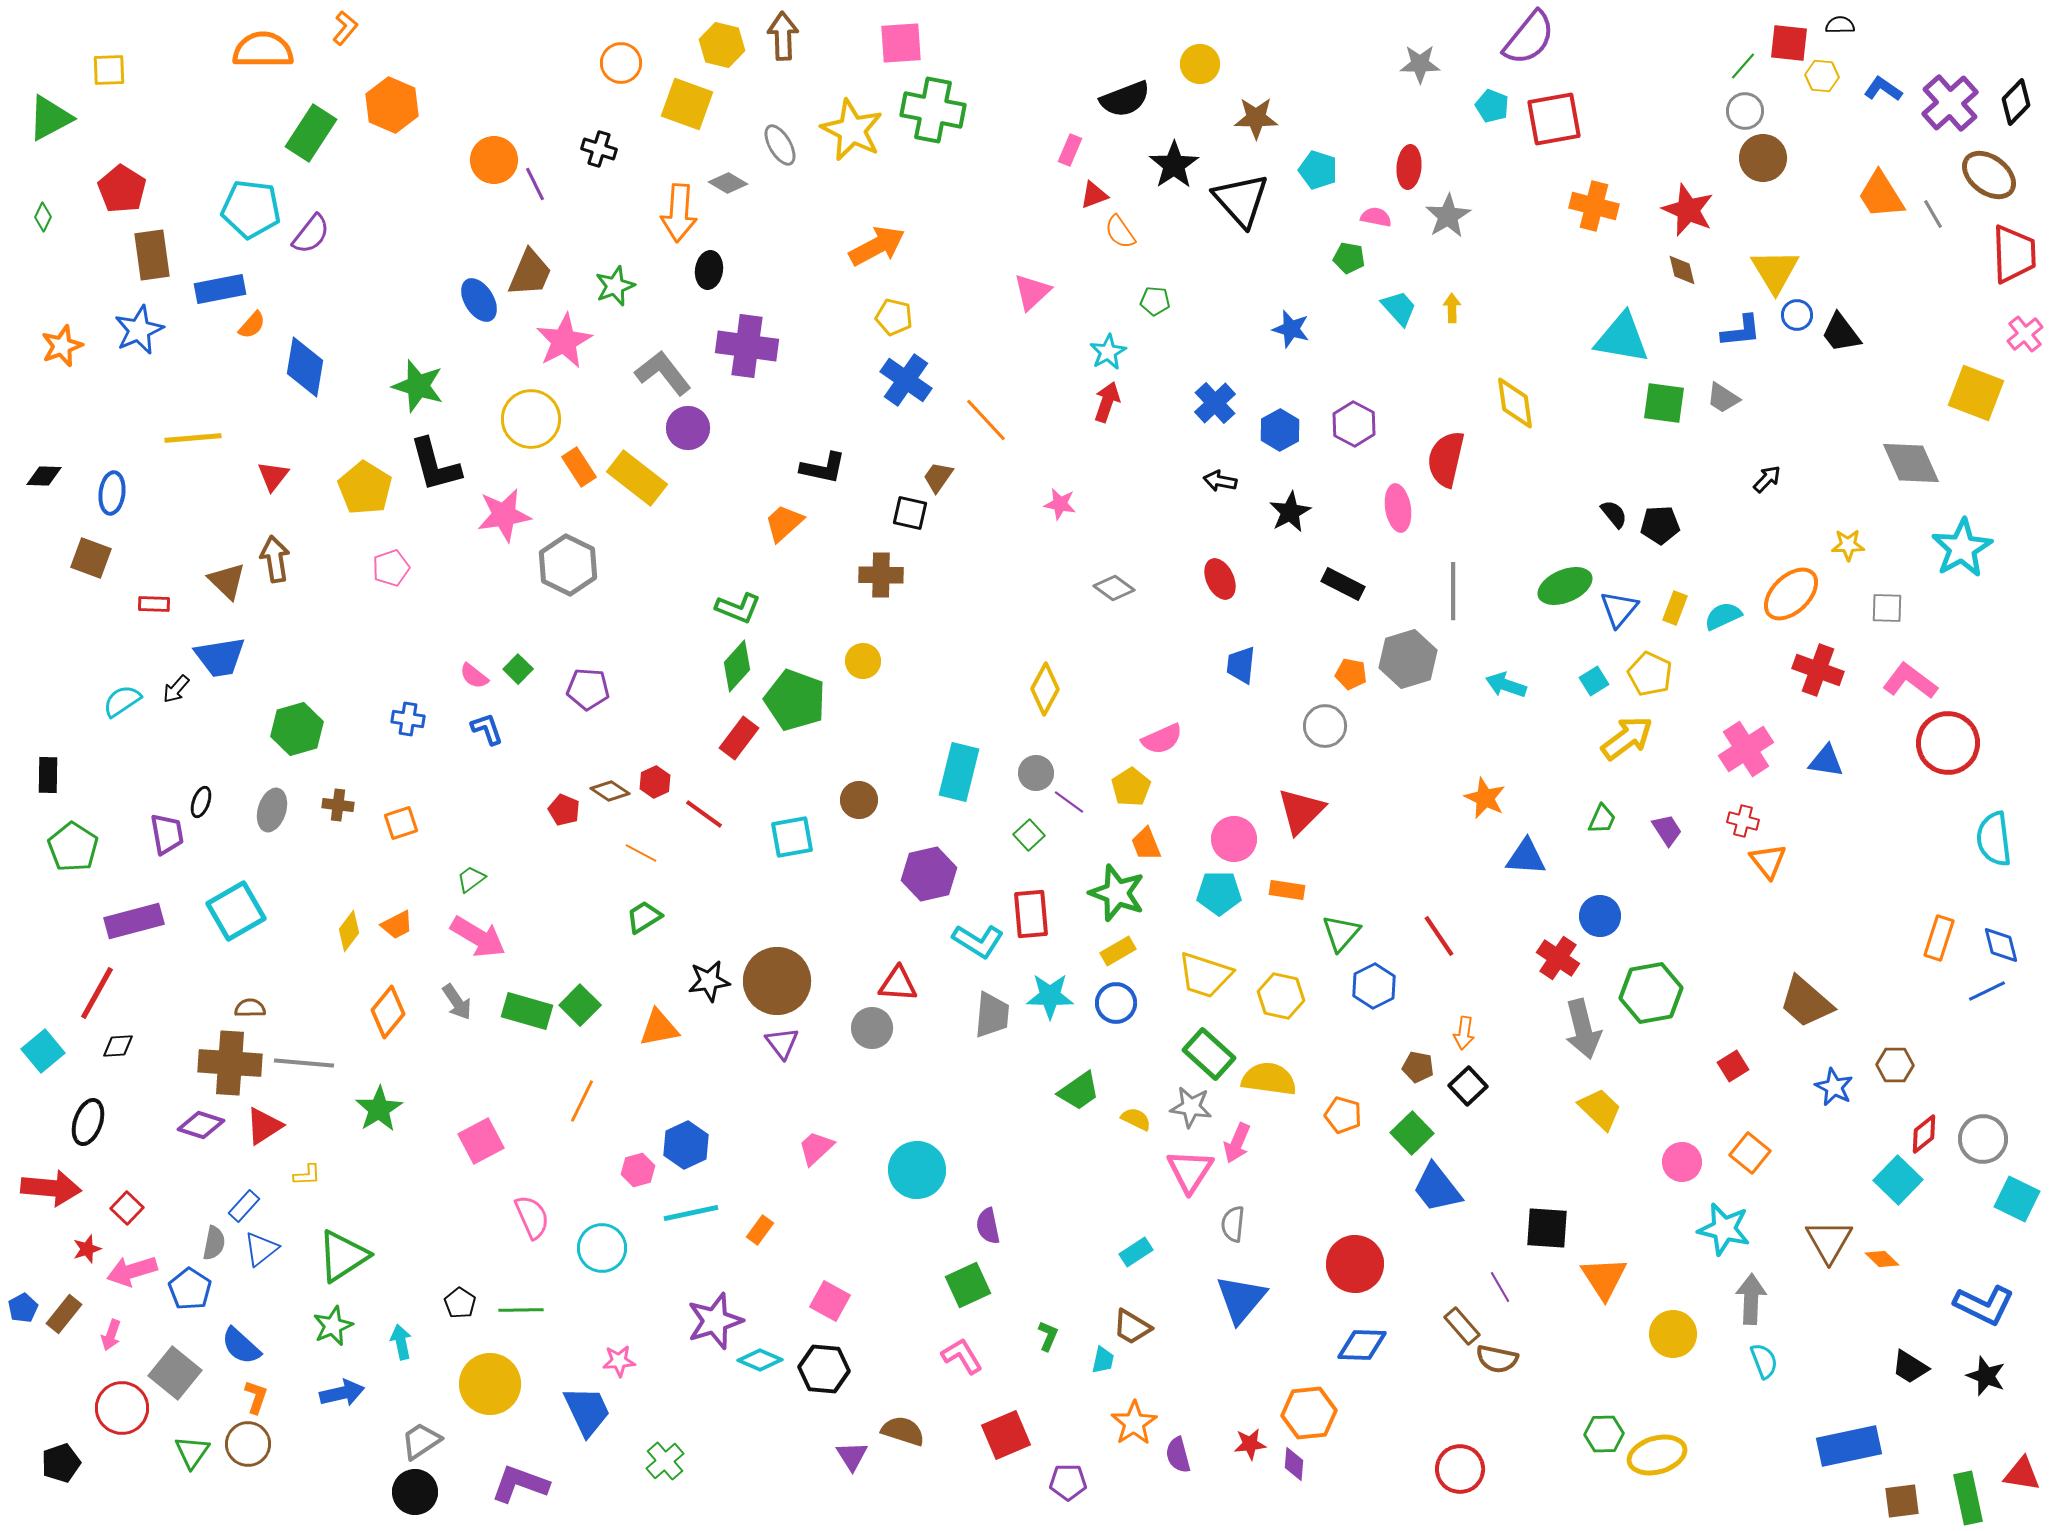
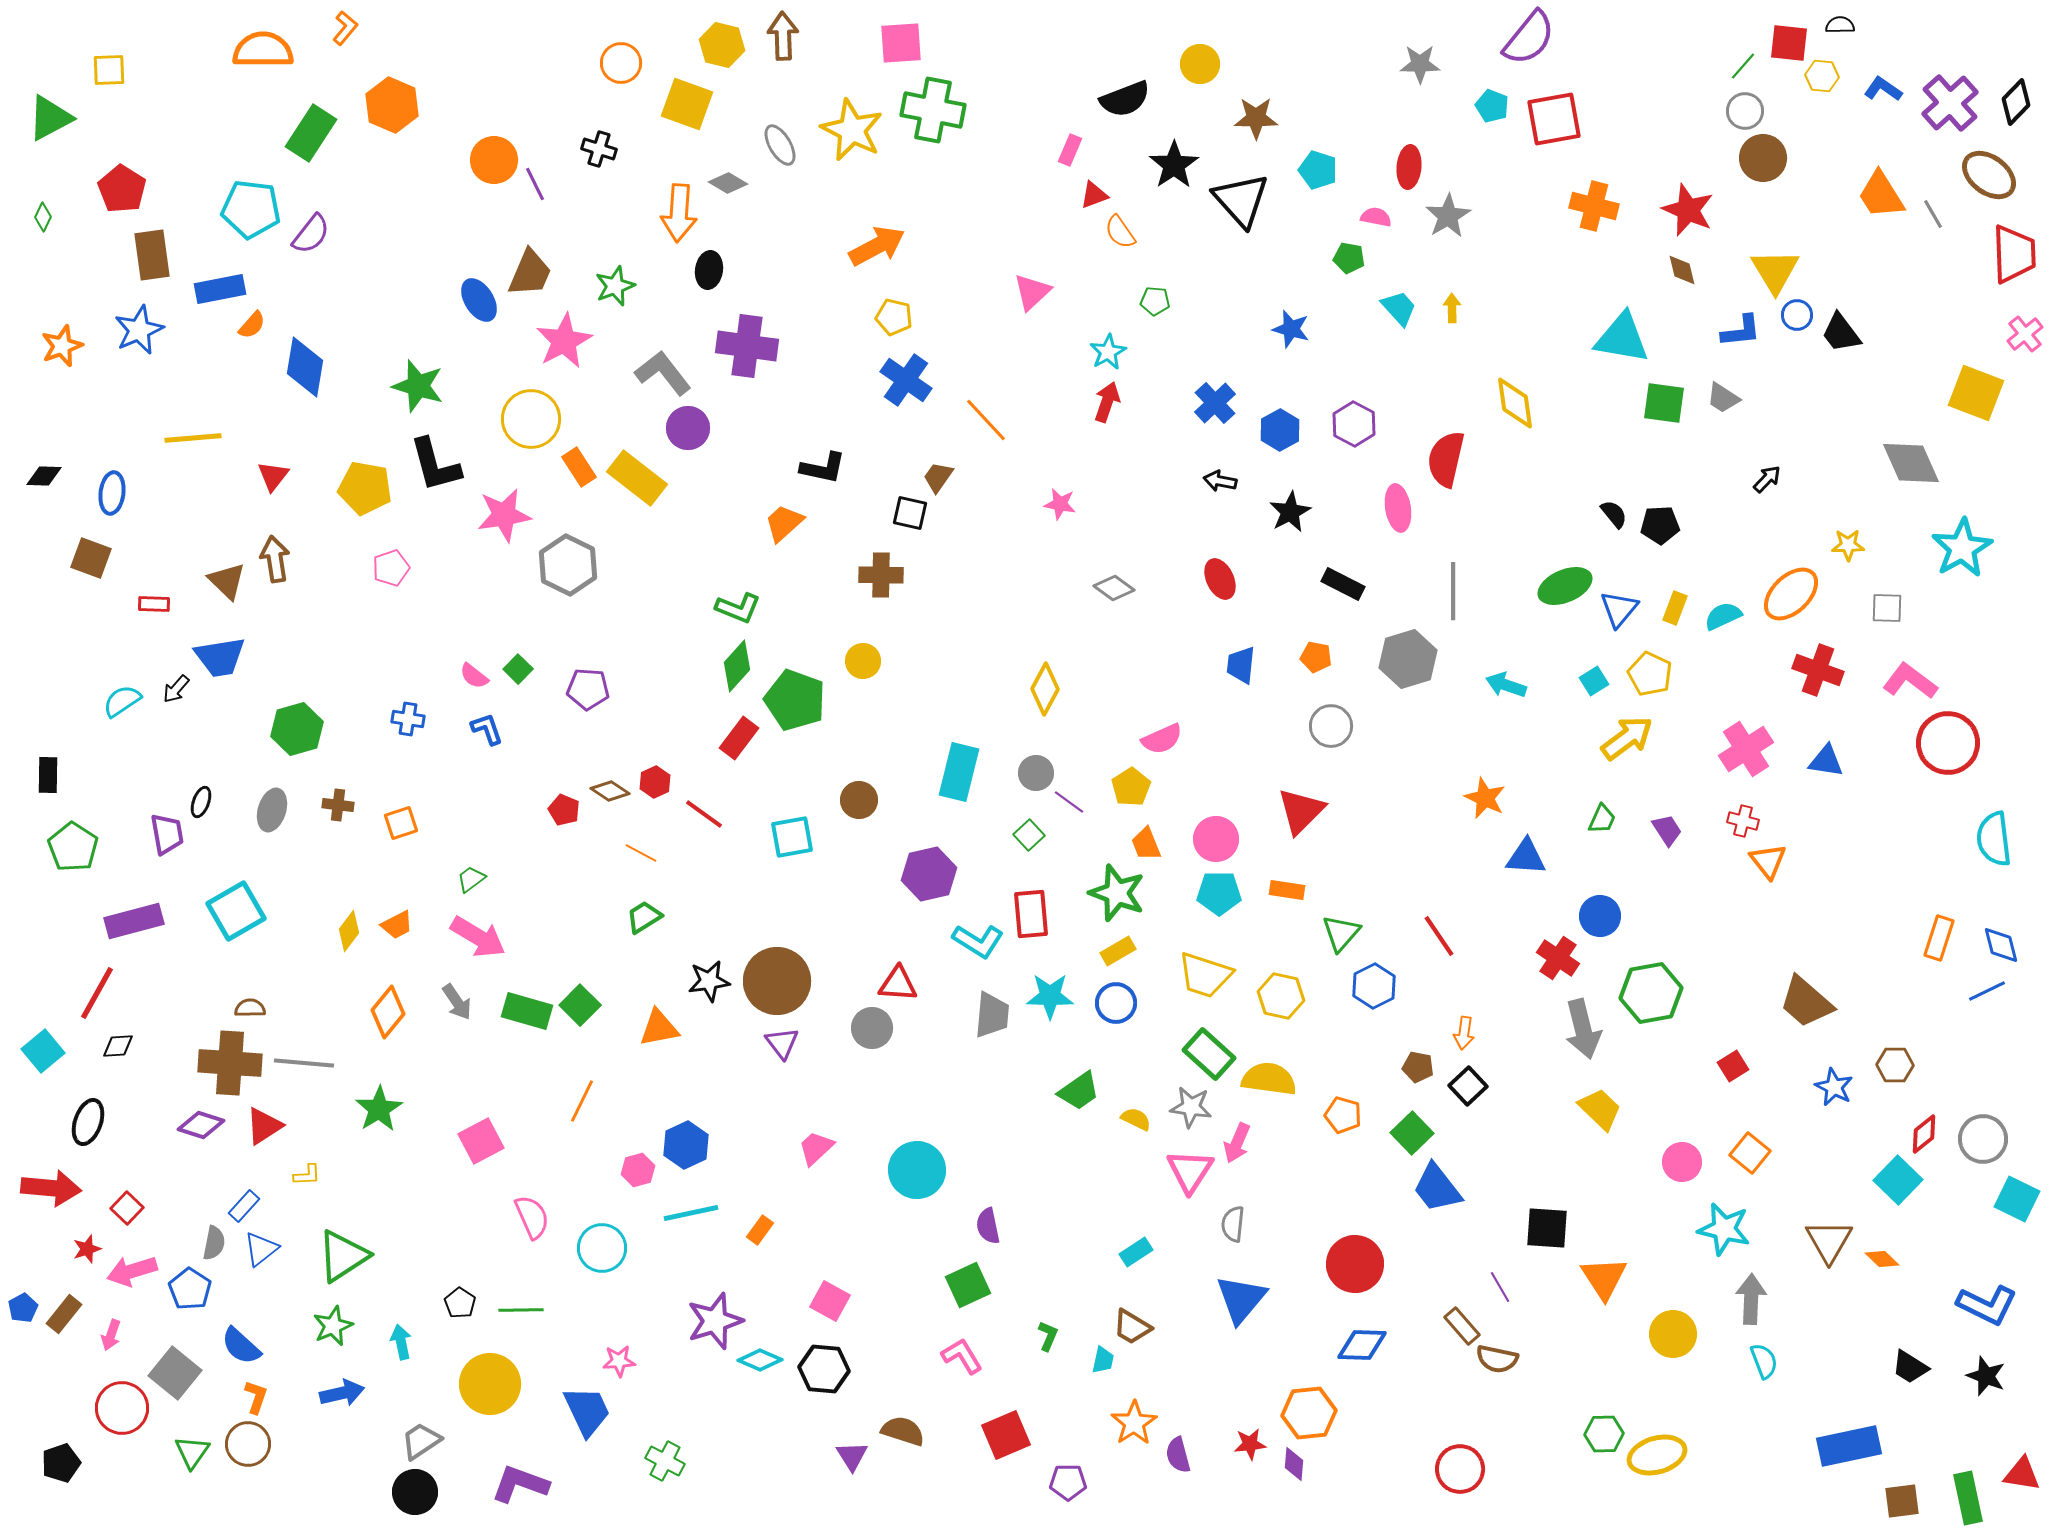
yellow pentagon at (365, 488): rotated 22 degrees counterclockwise
orange pentagon at (1351, 674): moved 35 px left, 17 px up
gray circle at (1325, 726): moved 6 px right
pink circle at (1234, 839): moved 18 px left
blue L-shape at (1984, 1305): moved 3 px right
green cross at (665, 1461): rotated 21 degrees counterclockwise
